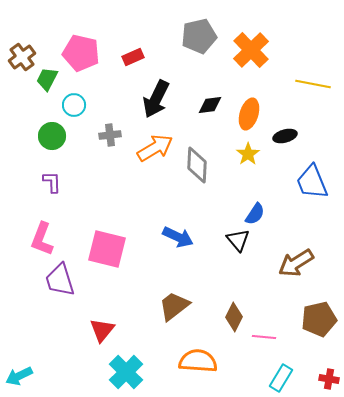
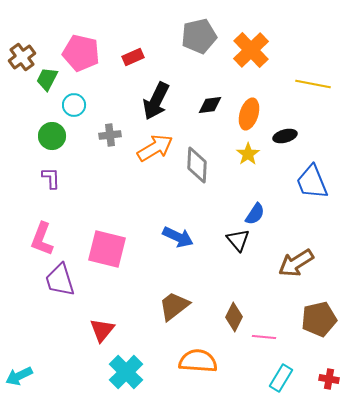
black arrow: moved 2 px down
purple L-shape: moved 1 px left, 4 px up
